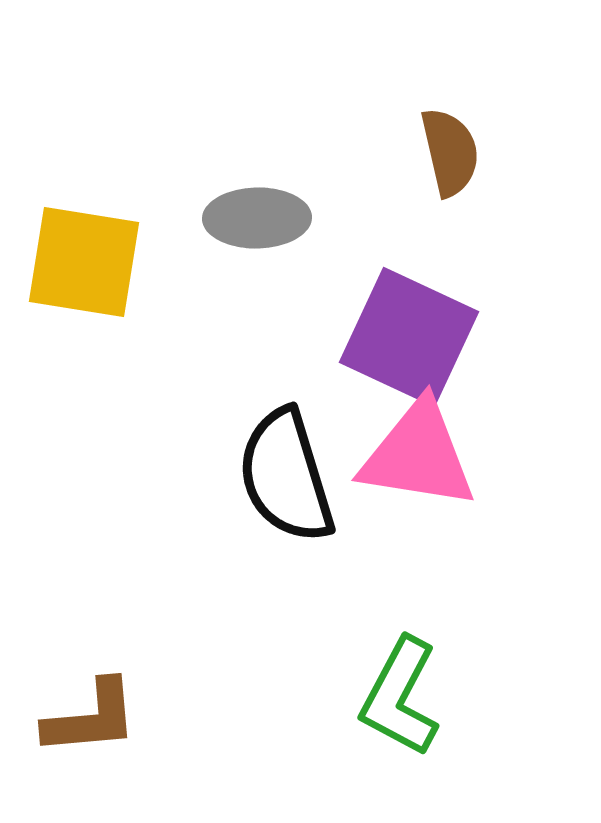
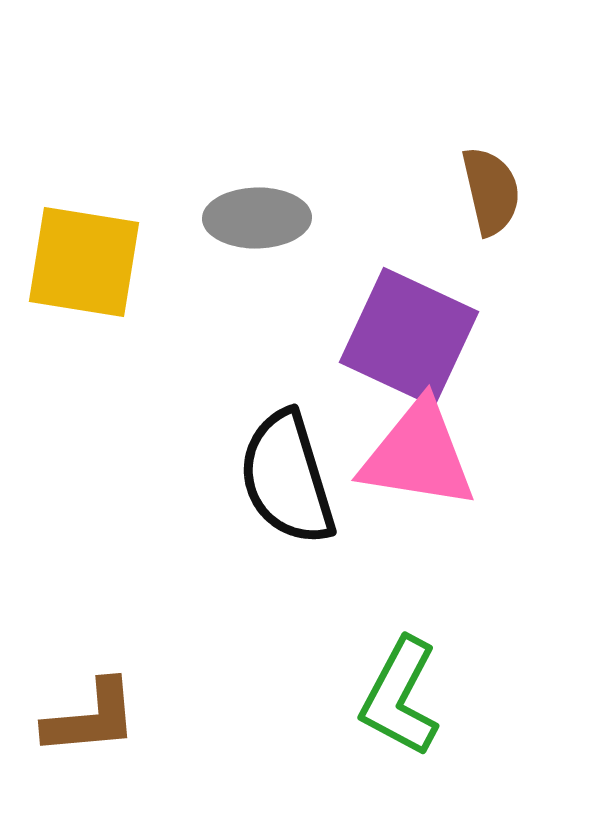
brown semicircle: moved 41 px right, 39 px down
black semicircle: moved 1 px right, 2 px down
